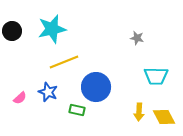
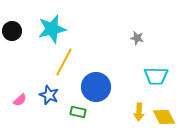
yellow line: rotated 40 degrees counterclockwise
blue star: moved 1 px right, 3 px down
pink semicircle: moved 2 px down
green rectangle: moved 1 px right, 2 px down
